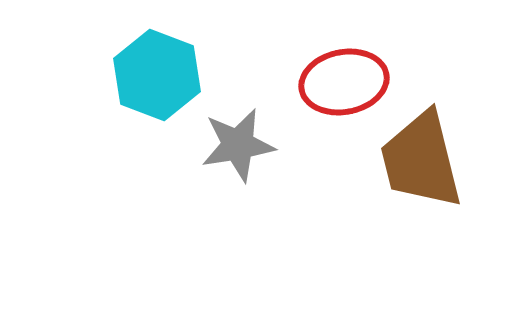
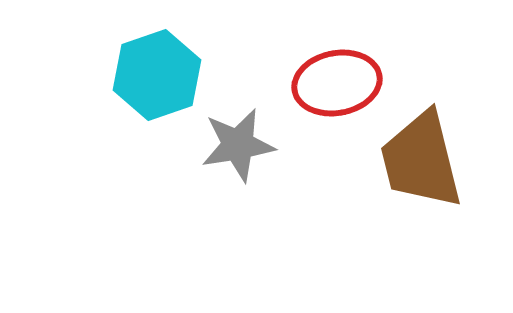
cyan hexagon: rotated 20 degrees clockwise
red ellipse: moved 7 px left, 1 px down
